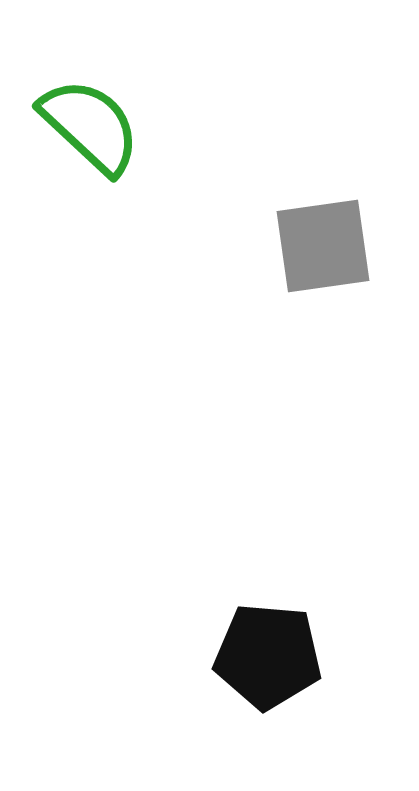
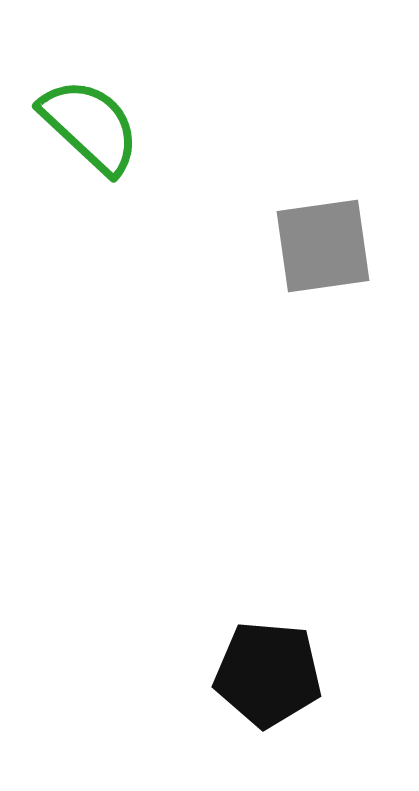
black pentagon: moved 18 px down
